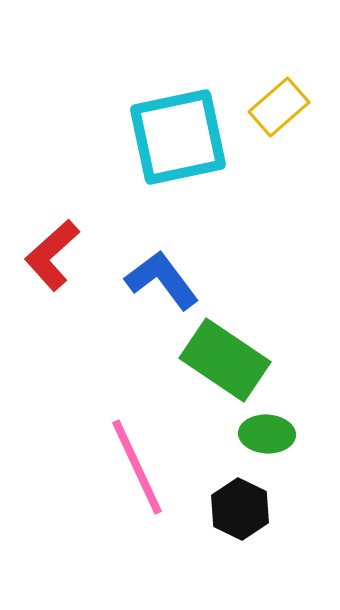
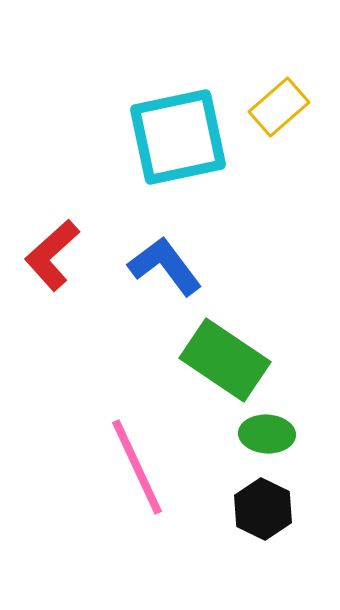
blue L-shape: moved 3 px right, 14 px up
black hexagon: moved 23 px right
